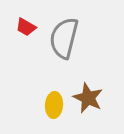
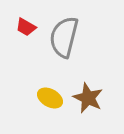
gray semicircle: moved 1 px up
yellow ellipse: moved 4 px left, 7 px up; rotated 65 degrees counterclockwise
